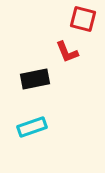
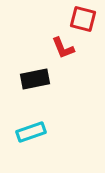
red L-shape: moved 4 px left, 4 px up
cyan rectangle: moved 1 px left, 5 px down
